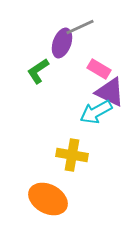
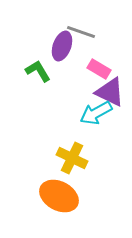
gray line: moved 1 px right, 5 px down; rotated 44 degrees clockwise
purple ellipse: moved 3 px down
green L-shape: rotated 92 degrees clockwise
cyan arrow: moved 1 px down
yellow cross: moved 3 px down; rotated 16 degrees clockwise
orange ellipse: moved 11 px right, 3 px up
